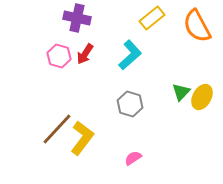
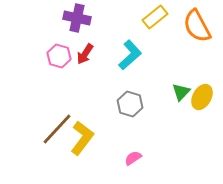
yellow rectangle: moved 3 px right, 1 px up
